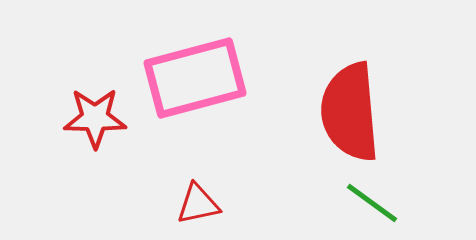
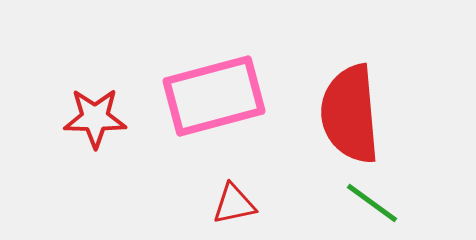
pink rectangle: moved 19 px right, 18 px down
red semicircle: moved 2 px down
red triangle: moved 36 px right
